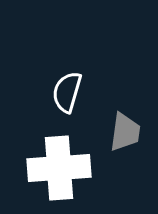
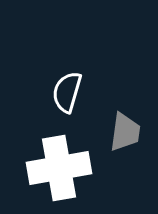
white cross: rotated 6 degrees counterclockwise
